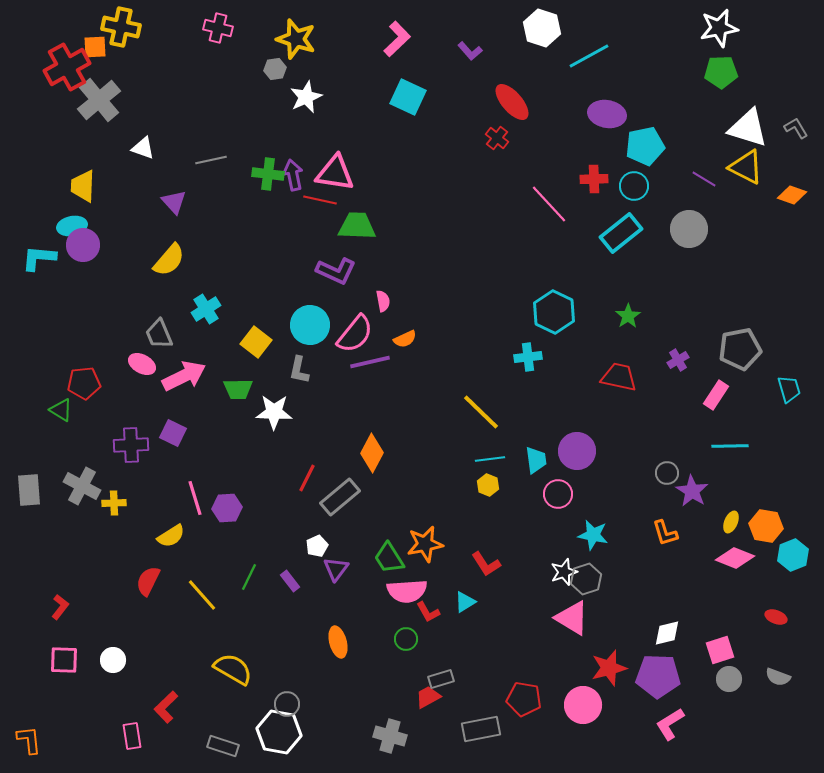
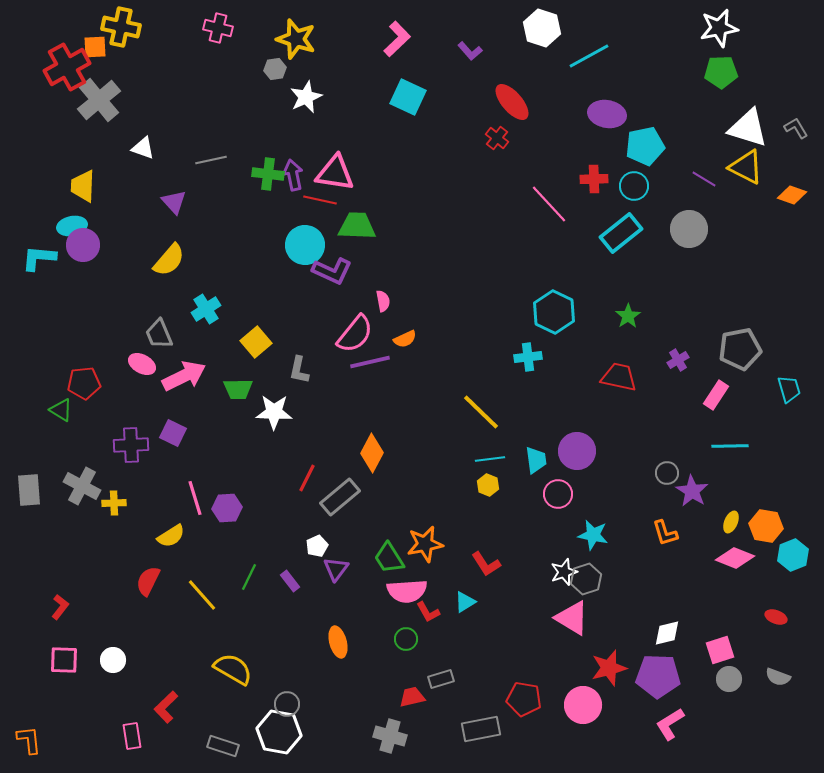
purple L-shape at (336, 271): moved 4 px left
cyan circle at (310, 325): moved 5 px left, 80 px up
yellow square at (256, 342): rotated 12 degrees clockwise
red trapezoid at (428, 697): moved 16 px left; rotated 16 degrees clockwise
